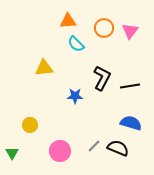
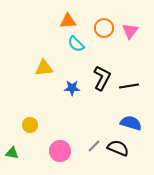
black line: moved 1 px left
blue star: moved 3 px left, 8 px up
green triangle: rotated 48 degrees counterclockwise
